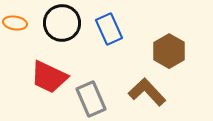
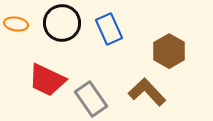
orange ellipse: moved 1 px right, 1 px down
red trapezoid: moved 2 px left, 3 px down
gray rectangle: rotated 12 degrees counterclockwise
